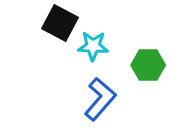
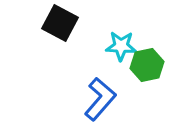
cyan star: moved 28 px right
green hexagon: moved 1 px left; rotated 12 degrees counterclockwise
